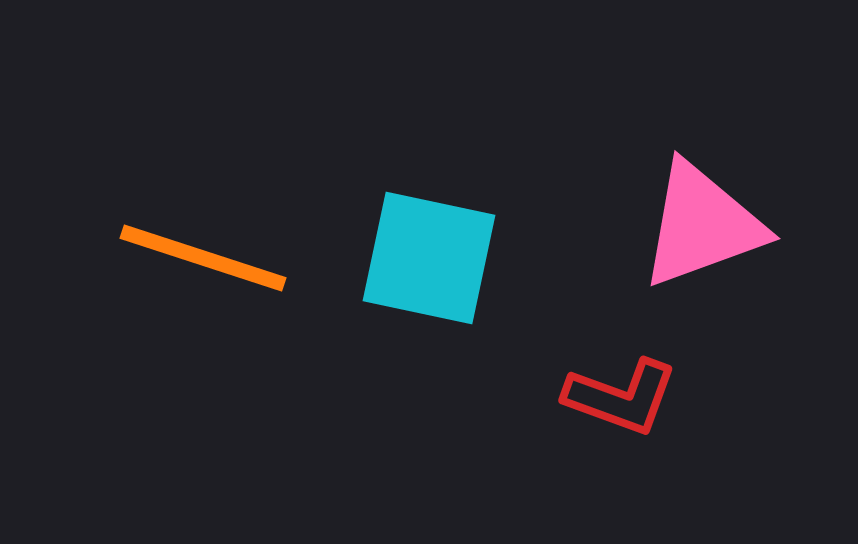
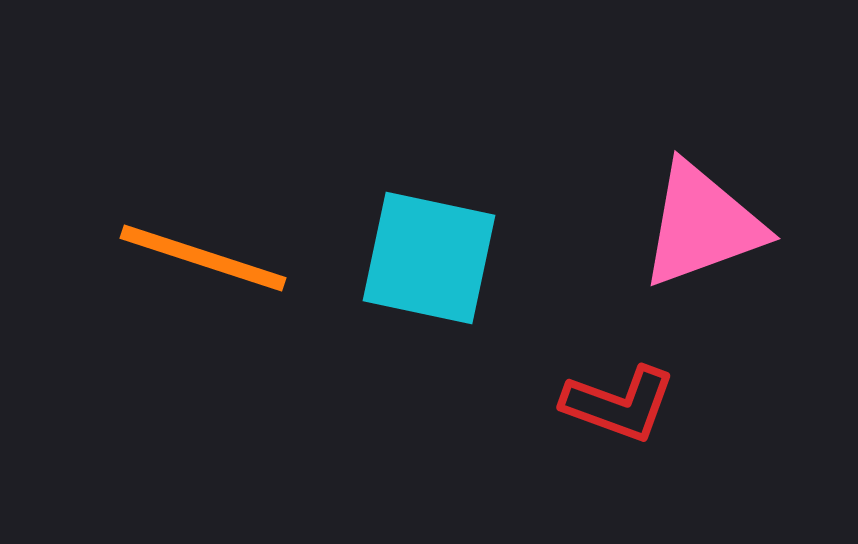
red L-shape: moved 2 px left, 7 px down
